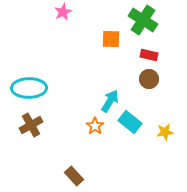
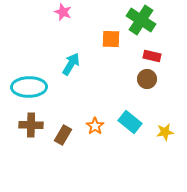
pink star: rotated 24 degrees counterclockwise
green cross: moved 2 px left
red rectangle: moved 3 px right, 1 px down
brown circle: moved 2 px left
cyan ellipse: moved 1 px up
cyan arrow: moved 39 px left, 37 px up
brown cross: rotated 30 degrees clockwise
brown rectangle: moved 11 px left, 41 px up; rotated 72 degrees clockwise
